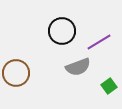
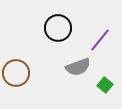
black circle: moved 4 px left, 3 px up
purple line: moved 1 px right, 2 px up; rotated 20 degrees counterclockwise
green square: moved 4 px left, 1 px up; rotated 14 degrees counterclockwise
